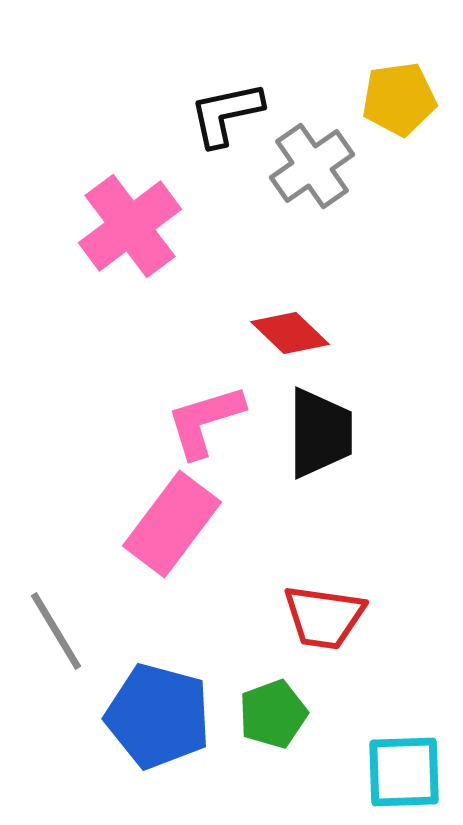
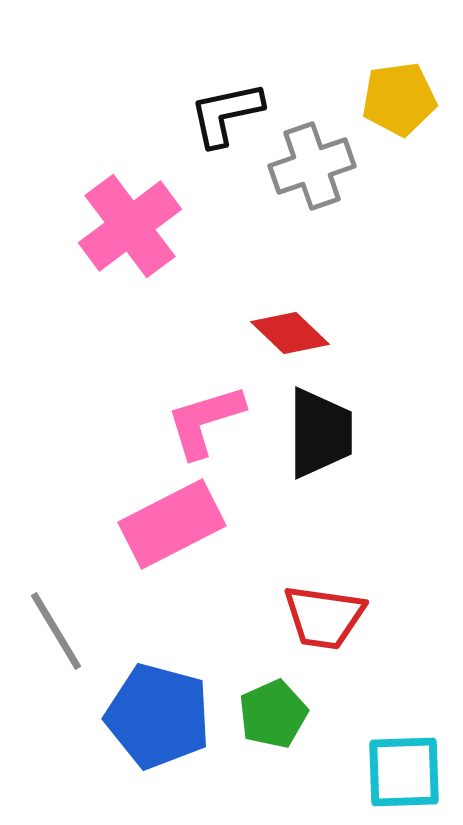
gray cross: rotated 16 degrees clockwise
pink rectangle: rotated 26 degrees clockwise
green pentagon: rotated 4 degrees counterclockwise
